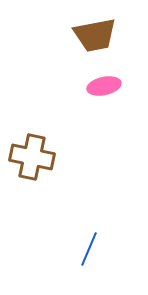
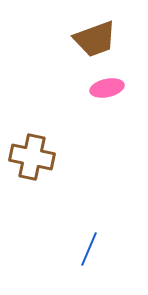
brown trapezoid: moved 4 px down; rotated 9 degrees counterclockwise
pink ellipse: moved 3 px right, 2 px down
